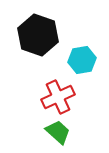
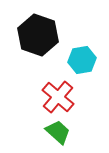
red cross: rotated 24 degrees counterclockwise
